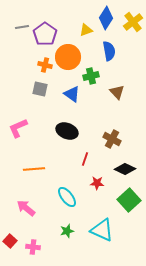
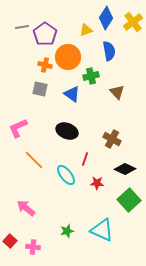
orange line: moved 9 px up; rotated 50 degrees clockwise
cyan ellipse: moved 1 px left, 22 px up
